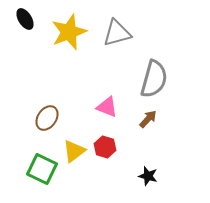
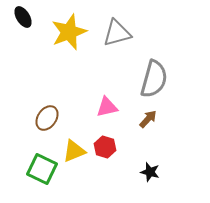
black ellipse: moved 2 px left, 2 px up
pink triangle: rotated 35 degrees counterclockwise
yellow triangle: rotated 15 degrees clockwise
black star: moved 2 px right, 4 px up
